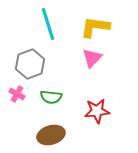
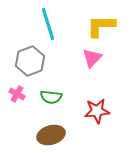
yellow L-shape: moved 6 px right, 1 px up; rotated 8 degrees counterclockwise
gray hexagon: moved 3 px up
